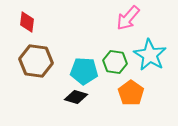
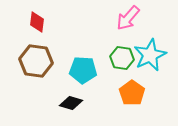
red diamond: moved 10 px right
cyan star: rotated 16 degrees clockwise
green hexagon: moved 7 px right, 4 px up
cyan pentagon: moved 1 px left, 1 px up
orange pentagon: moved 1 px right
black diamond: moved 5 px left, 6 px down
